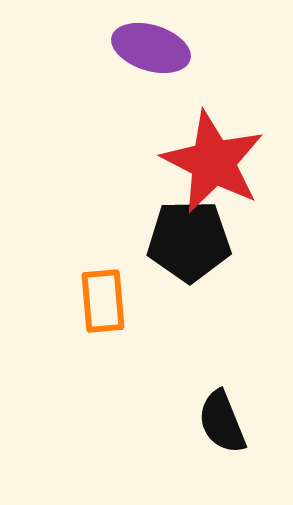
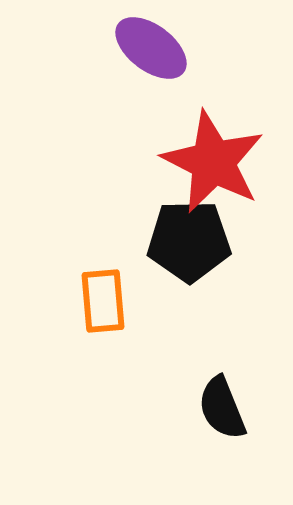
purple ellipse: rotated 20 degrees clockwise
black semicircle: moved 14 px up
